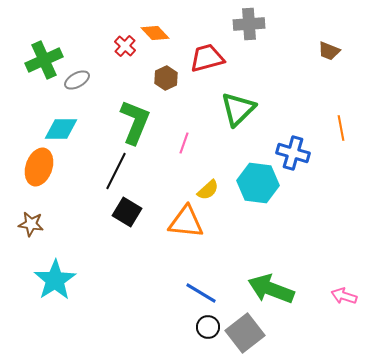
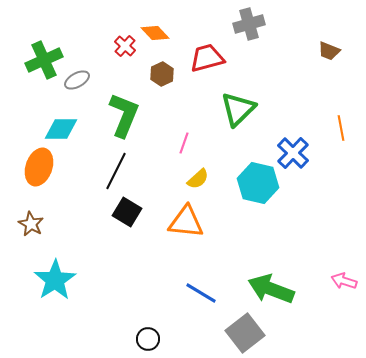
gray cross: rotated 12 degrees counterclockwise
brown hexagon: moved 4 px left, 4 px up
green L-shape: moved 11 px left, 7 px up
blue cross: rotated 28 degrees clockwise
cyan hexagon: rotated 6 degrees clockwise
yellow semicircle: moved 10 px left, 11 px up
brown star: rotated 20 degrees clockwise
pink arrow: moved 15 px up
black circle: moved 60 px left, 12 px down
